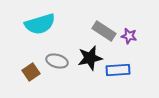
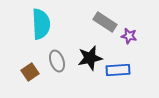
cyan semicircle: moved 1 px right; rotated 76 degrees counterclockwise
gray rectangle: moved 1 px right, 9 px up
gray ellipse: rotated 55 degrees clockwise
brown square: moved 1 px left
